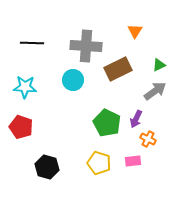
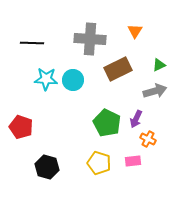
gray cross: moved 4 px right, 7 px up
cyan star: moved 21 px right, 8 px up
gray arrow: rotated 20 degrees clockwise
